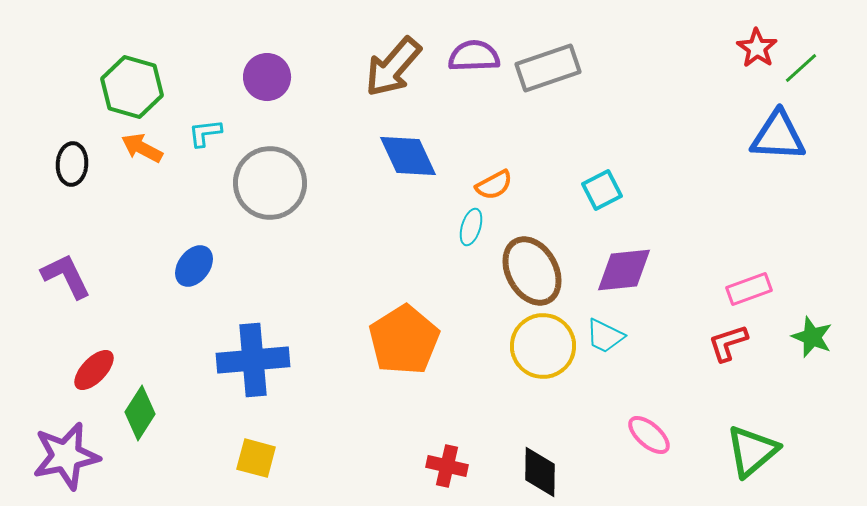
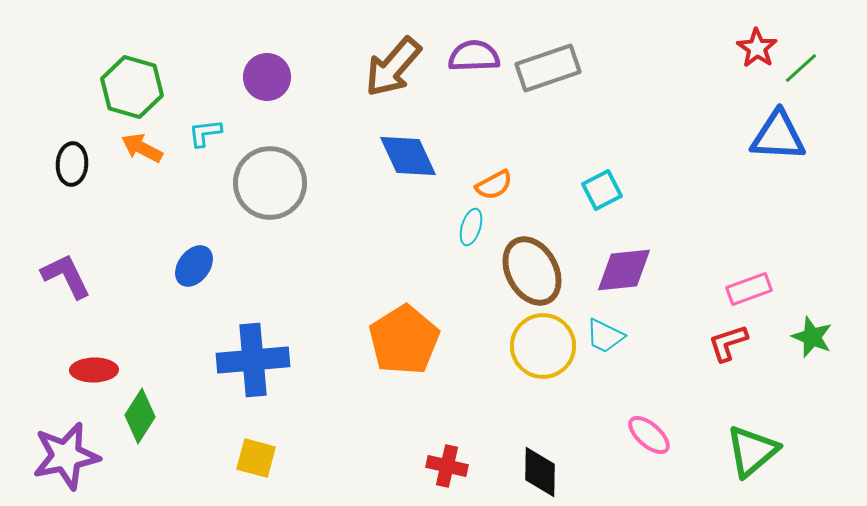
red ellipse: rotated 45 degrees clockwise
green diamond: moved 3 px down
